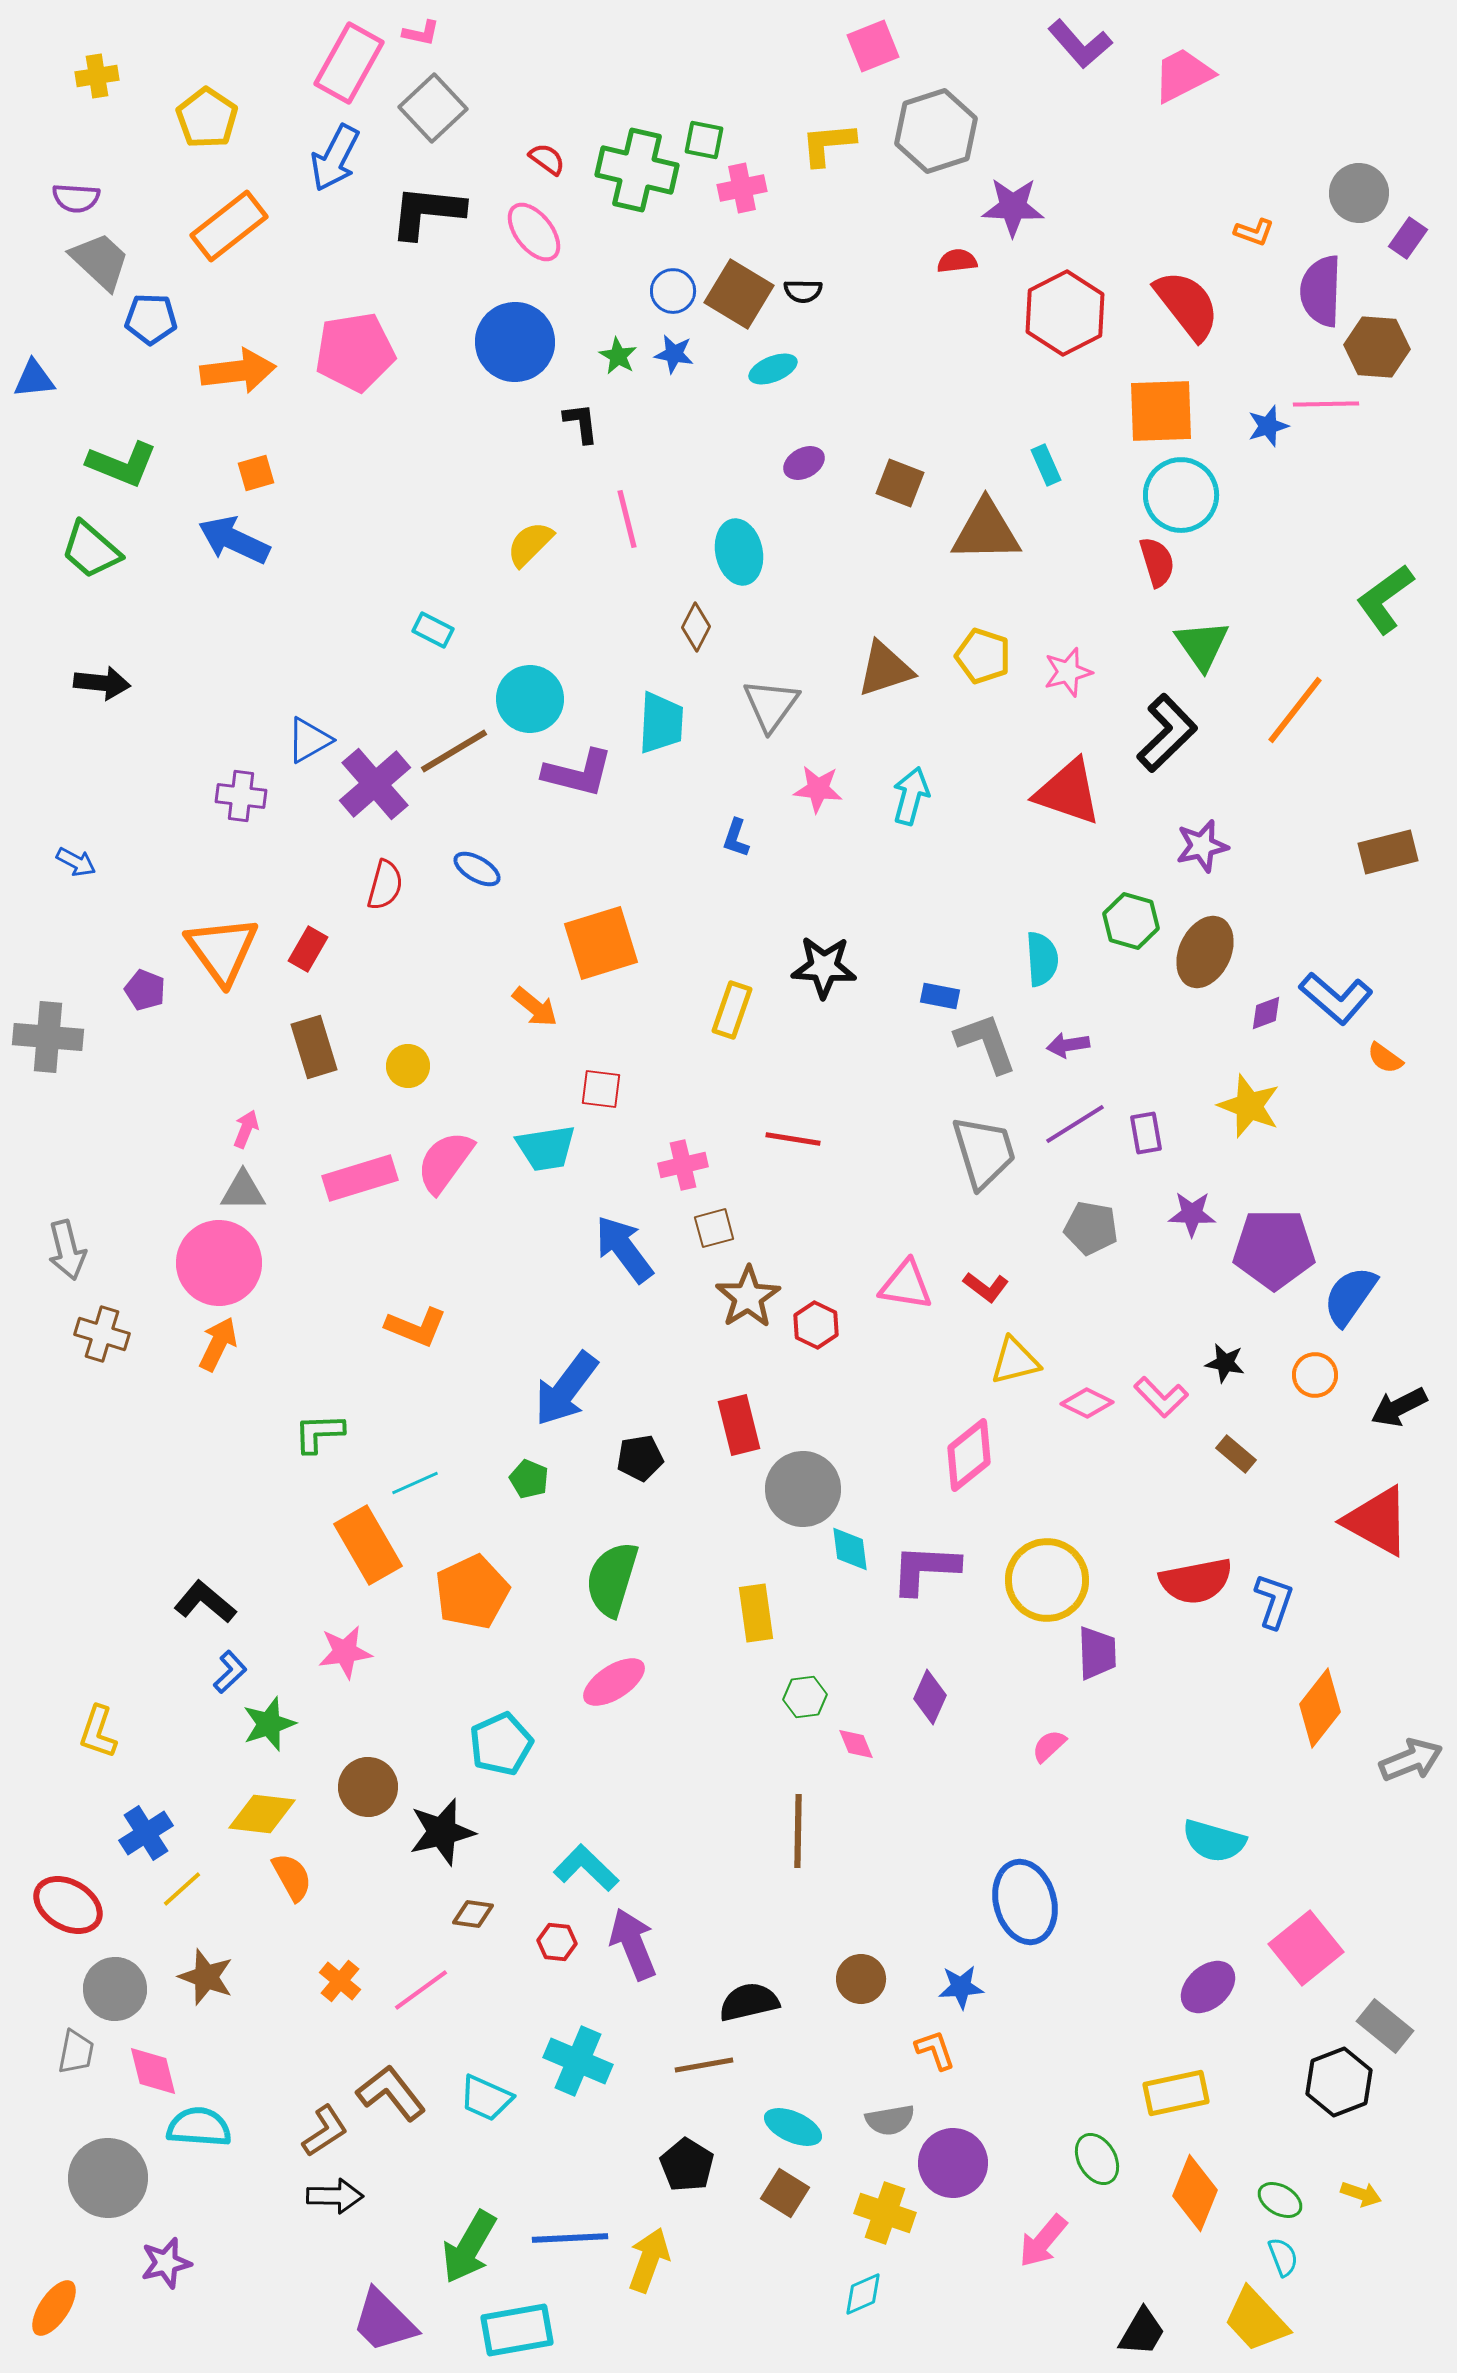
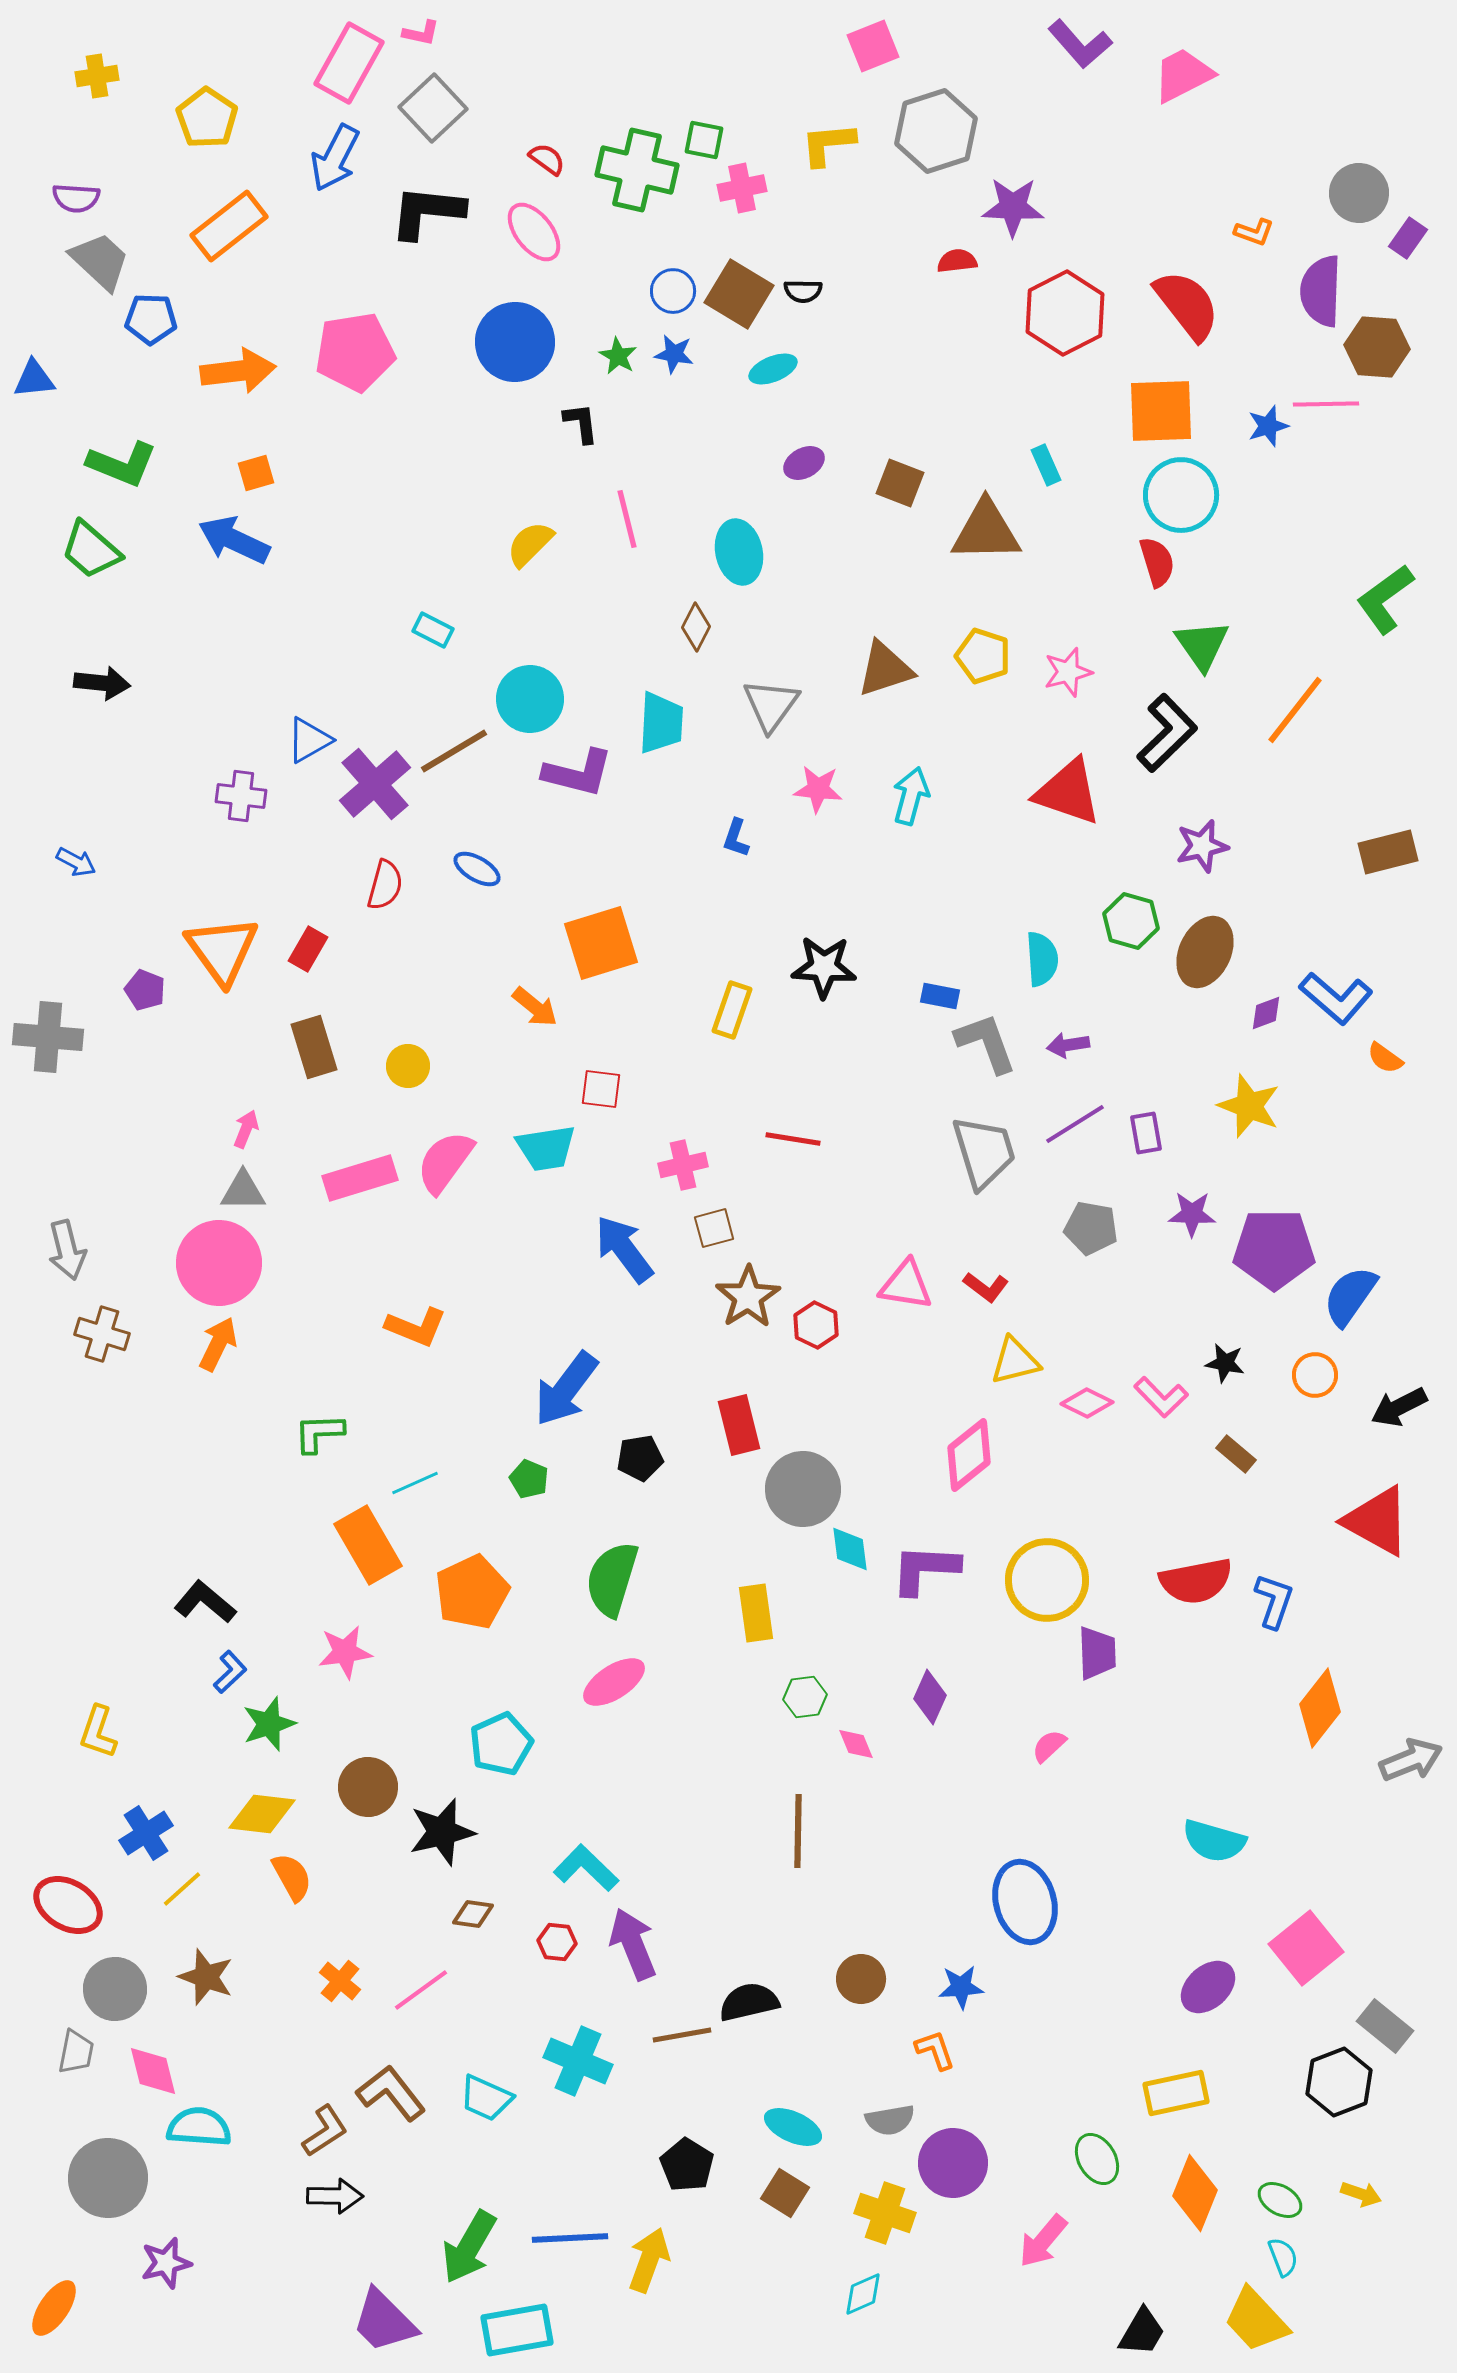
brown line at (704, 2065): moved 22 px left, 30 px up
